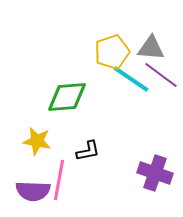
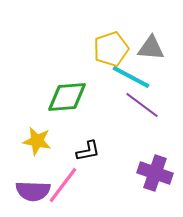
yellow pentagon: moved 1 px left, 3 px up
purple line: moved 19 px left, 30 px down
cyan line: moved 2 px up; rotated 6 degrees counterclockwise
pink line: moved 4 px right, 5 px down; rotated 27 degrees clockwise
